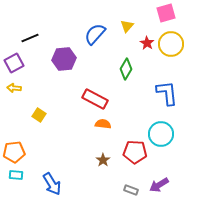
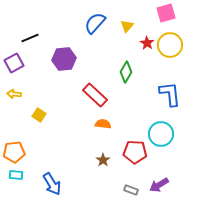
blue semicircle: moved 11 px up
yellow circle: moved 1 px left, 1 px down
green diamond: moved 3 px down
yellow arrow: moved 6 px down
blue L-shape: moved 3 px right, 1 px down
red rectangle: moved 4 px up; rotated 15 degrees clockwise
